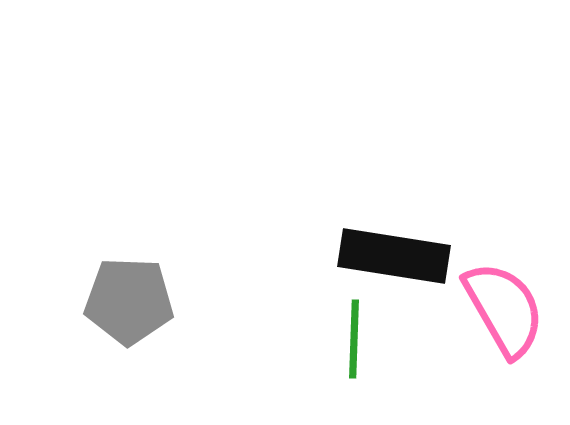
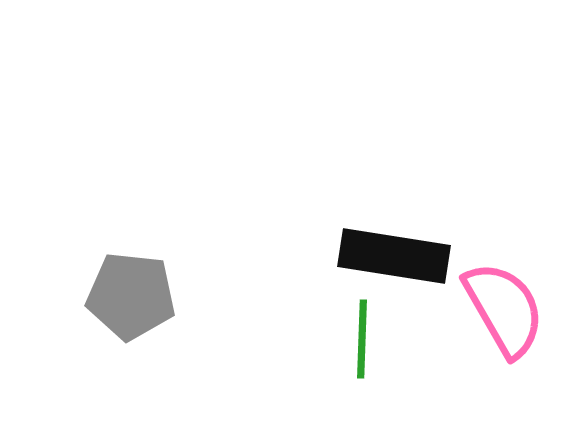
gray pentagon: moved 2 px right, 5 px up; rotated 4 degrees clockwise
green line: moved 8 px right
